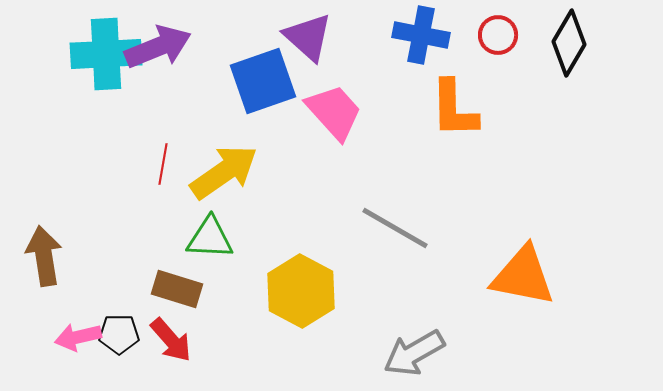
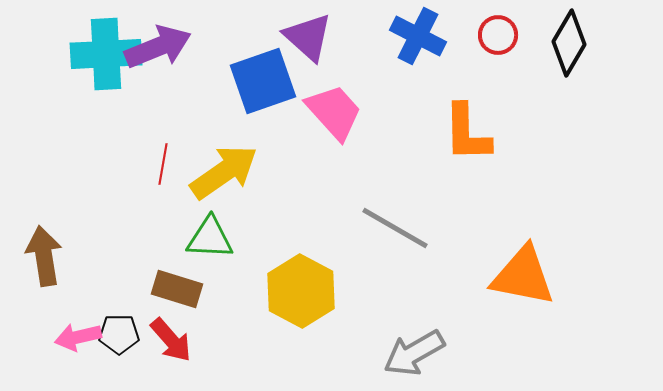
blue cross: moved 3 px left, 1 px down; rotated 16 degrees clockwise
orange L-shape: moved 13 px right, 24 px down
